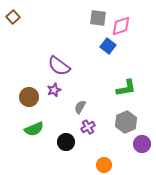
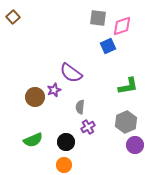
pink diamond: moved 1 px right
blue square: rotated 28 degrees clockwise
purple semicircle: moved 12 px right, 7 px down
green L-shape: moved 2 px right, 2 px up
brown circle: moved 6 px right
gray semicircle: rotated 24 degrees counterclockwise
green semicircle: moved 1 px left, 11 px down
purple circle: moved 7 px left, 1 px down
orange circle: moved 40 px left
